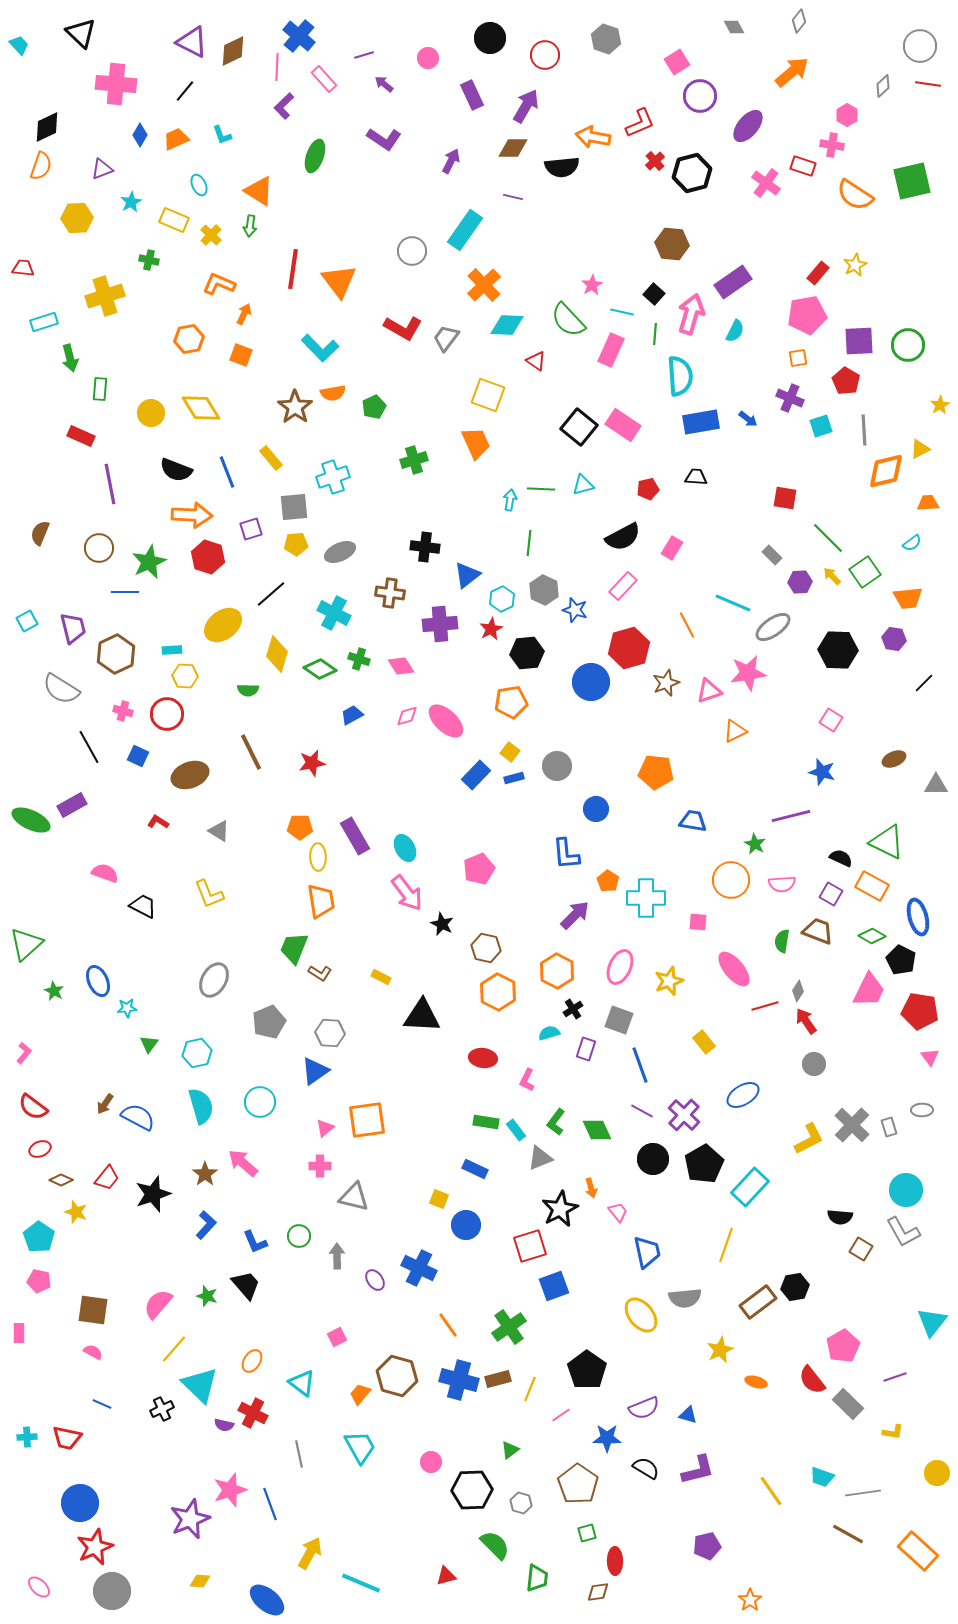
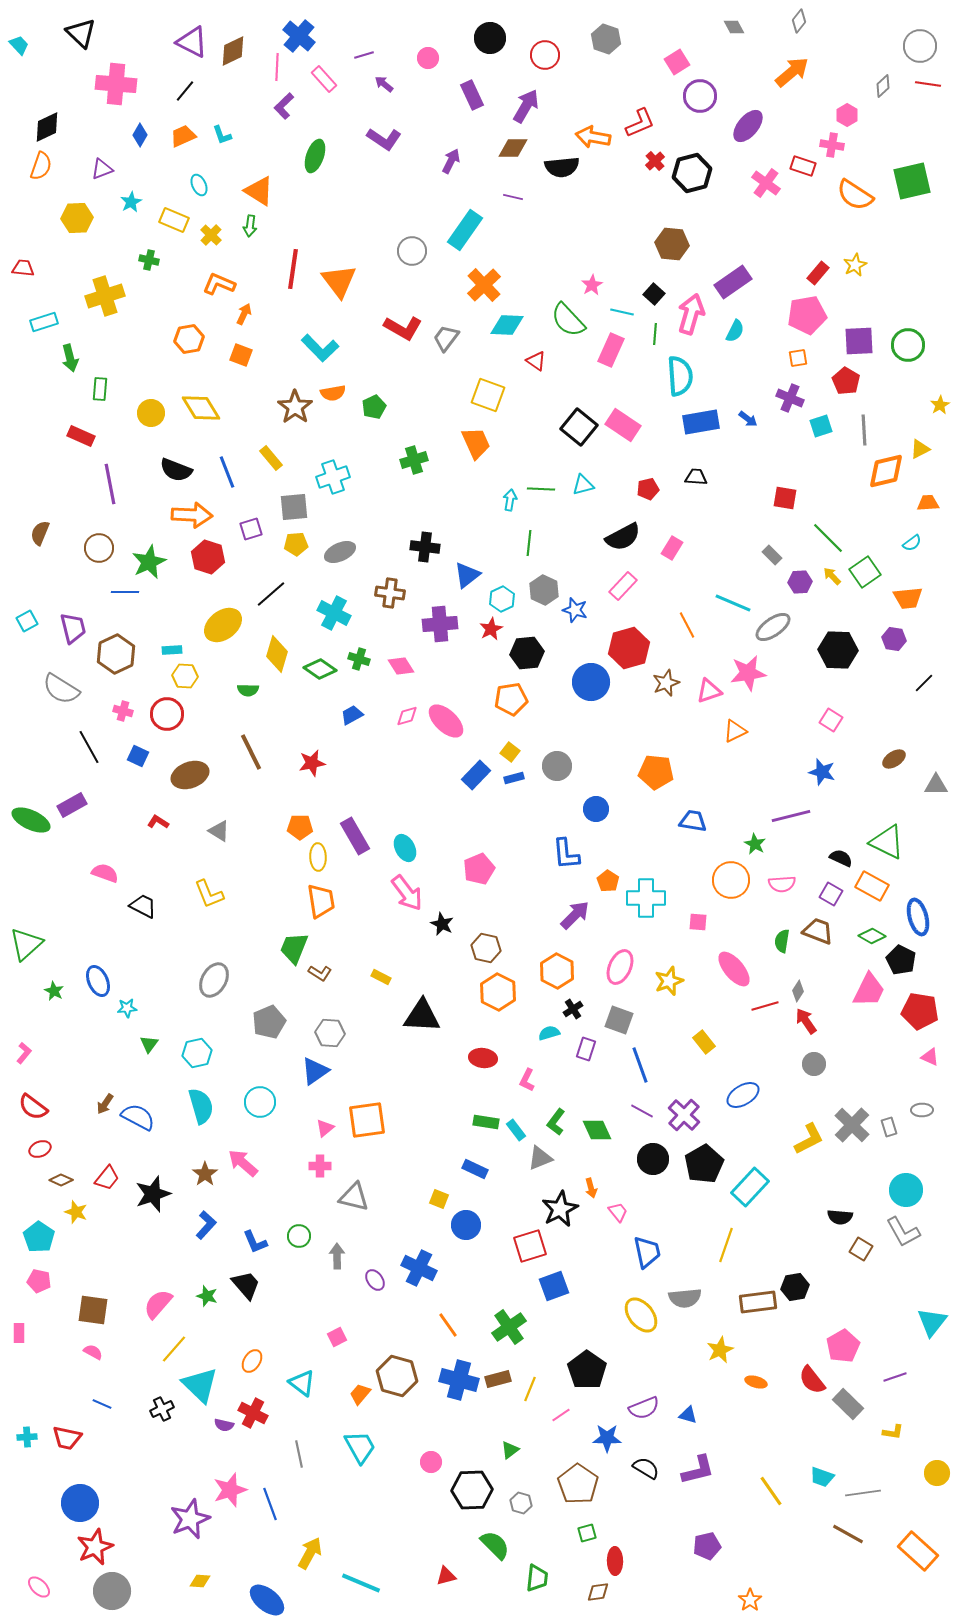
orange trapezoid at (176, 139): moved 7 px right, 3 px up
orange pentagon at (511, 702): moved 3 px up
brown ellipse at (894, 759): rotated 10 degrees counterclockwise
pink triangle at (930, 1057): rotated 30 degrees counterclockwise
brown rectangle at (758, 1302): rotated 30 degrees clockwise
